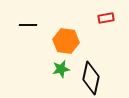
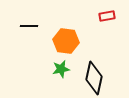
red rectangle: moved 1 px right, 2 px up
black line: moved 1 px right, 1 px down
black diamond: moved 3 px right
